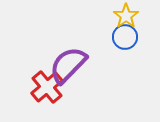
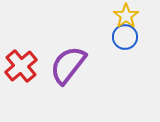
purple semicircle: rotated 6 degrees counterclockwise
red cross: moved 26 px left, 21 px up
